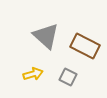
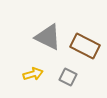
gray triangle: moved 2 px right, 1 px down; rotated 16 degrees counterclockwise
